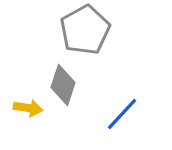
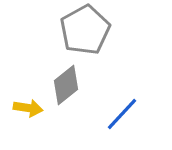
gray diamond: moved 3 px right; rotated 33 degrees clockwise
